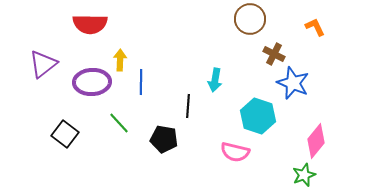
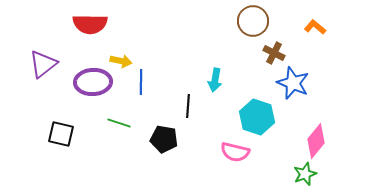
brown circle: moved 3 px right, 2 px down
orange L-shape: rotated 25 degrees counterclockwise
brown cross: moved 1 px up
yellow arrow: moved 1 px right, 1 px down; rotated 100 degrees clockwise
purple ellipse: moved 1 px right
cyan hexagon: moved 1 px left, 1 px down
green line: rotated 30 degrees counterclockwise
black square: moved 4 px left; rotated 24 degrees counterclockwise
green star: moved 1 px right, 1 px up
